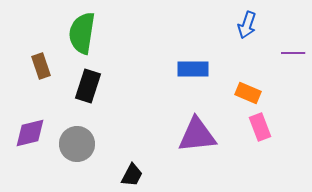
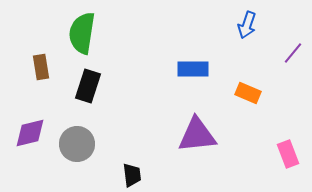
purple line: rotated 50 degrees counterclockwise
brown rectangle: moved 1 px down; rotated 10 degrees clockwise
pink rectangle: moved 28 px right, 27 px down
black trapezoid: rotated 35 degrees counterclockwise
